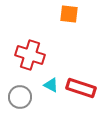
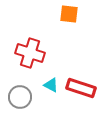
red cross: moved 2 px up
